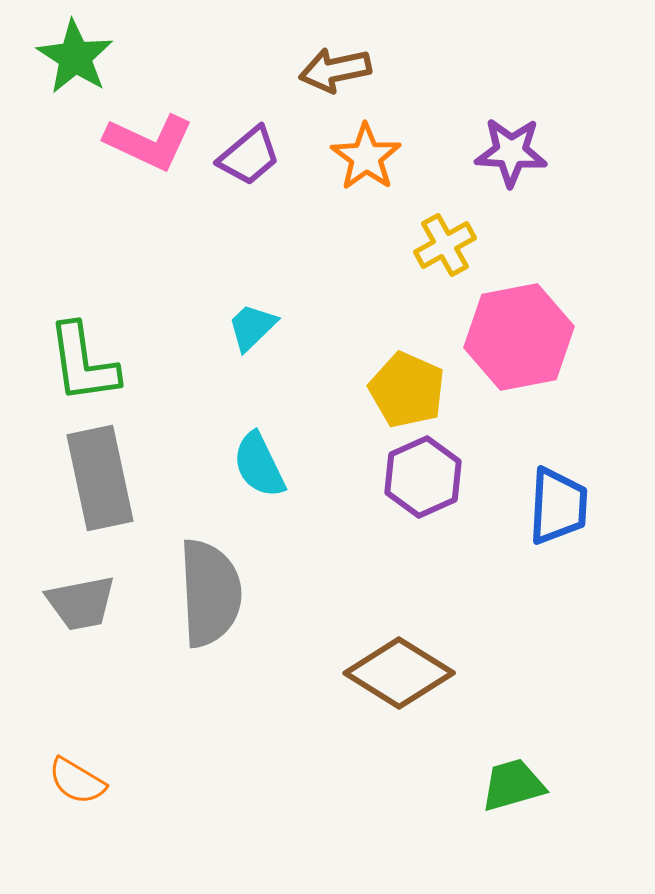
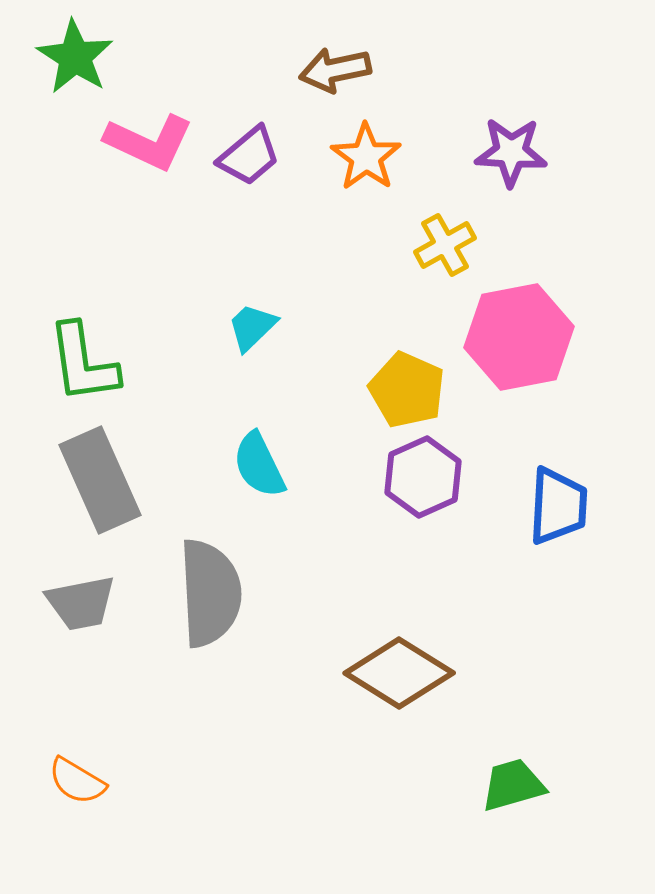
gray rectangle: moved 2 px down; rotated 12 degrees counterclockwise
